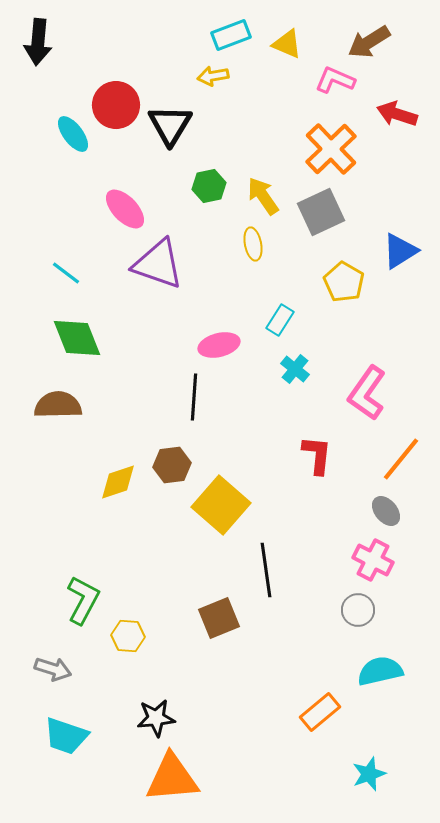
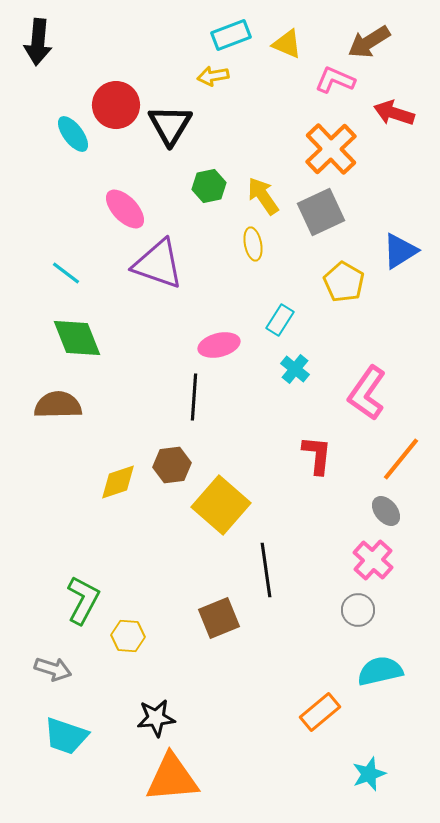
red arrow at (397, 114): moved 3 px left, 1 px up
pink cross at (373, 560): rotated 15 degrees clockwise
